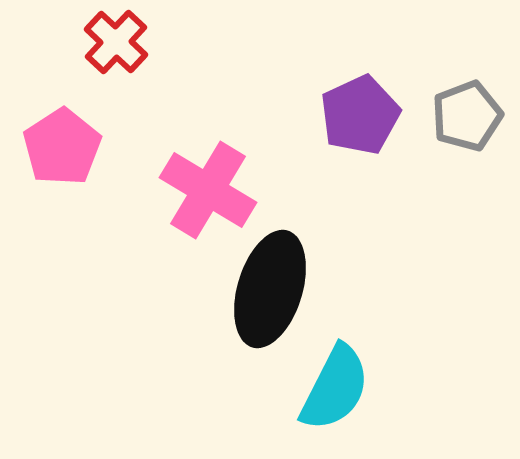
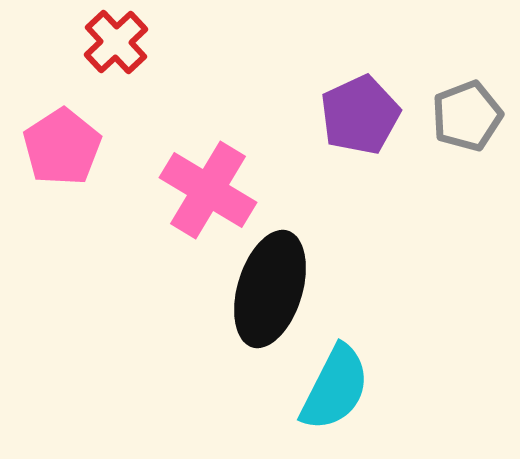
red cross: rotated 4 degrees clockwise
